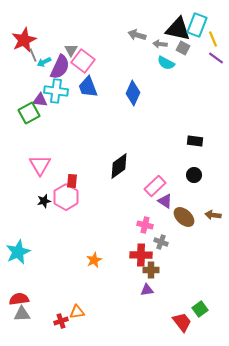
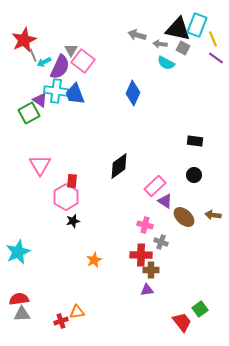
blue trapezoid at (88, 87): moved 13 px left, 7 px down
purple triangle at (40, 100): rotated 28 degrees clockwise
black star at (44, 201): moved 29 px right, 20 px down
